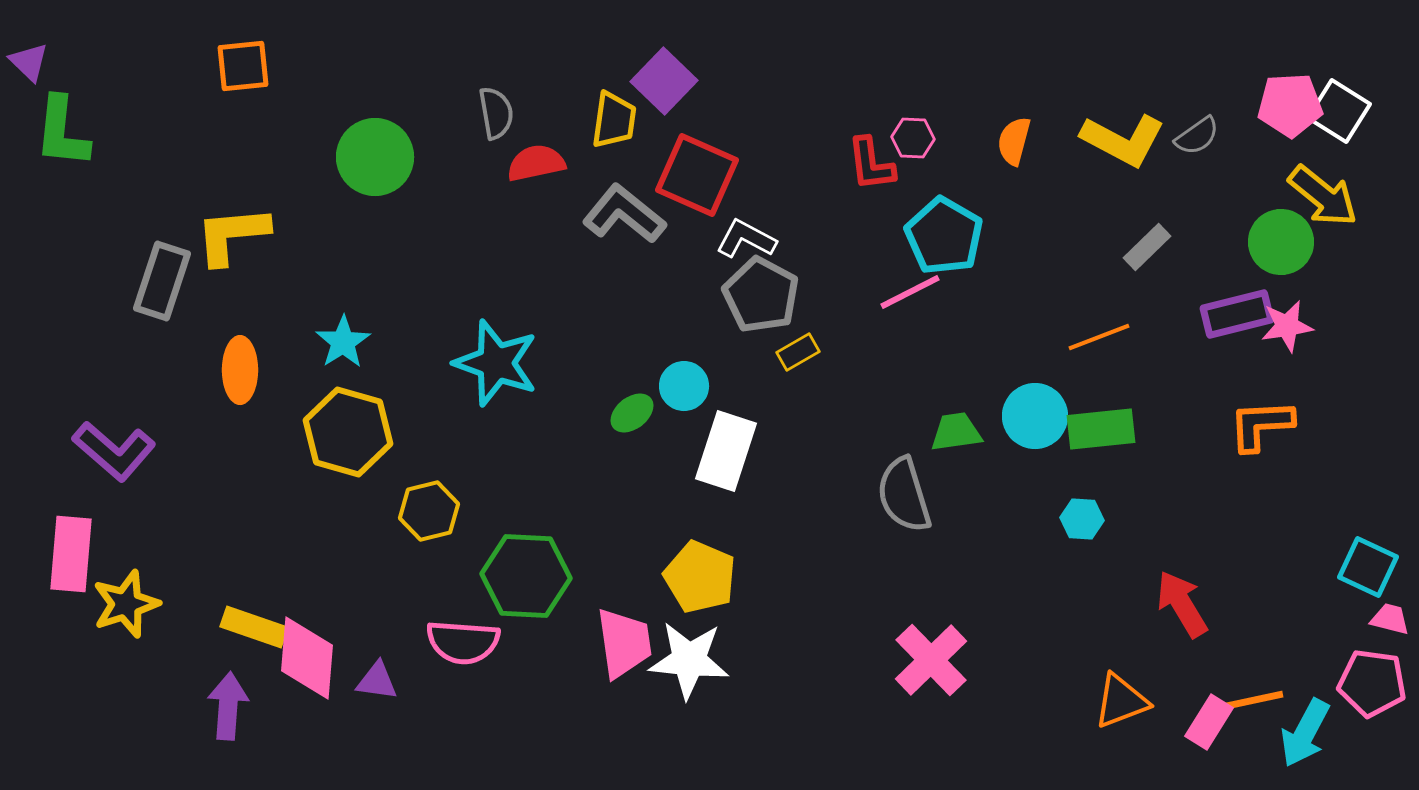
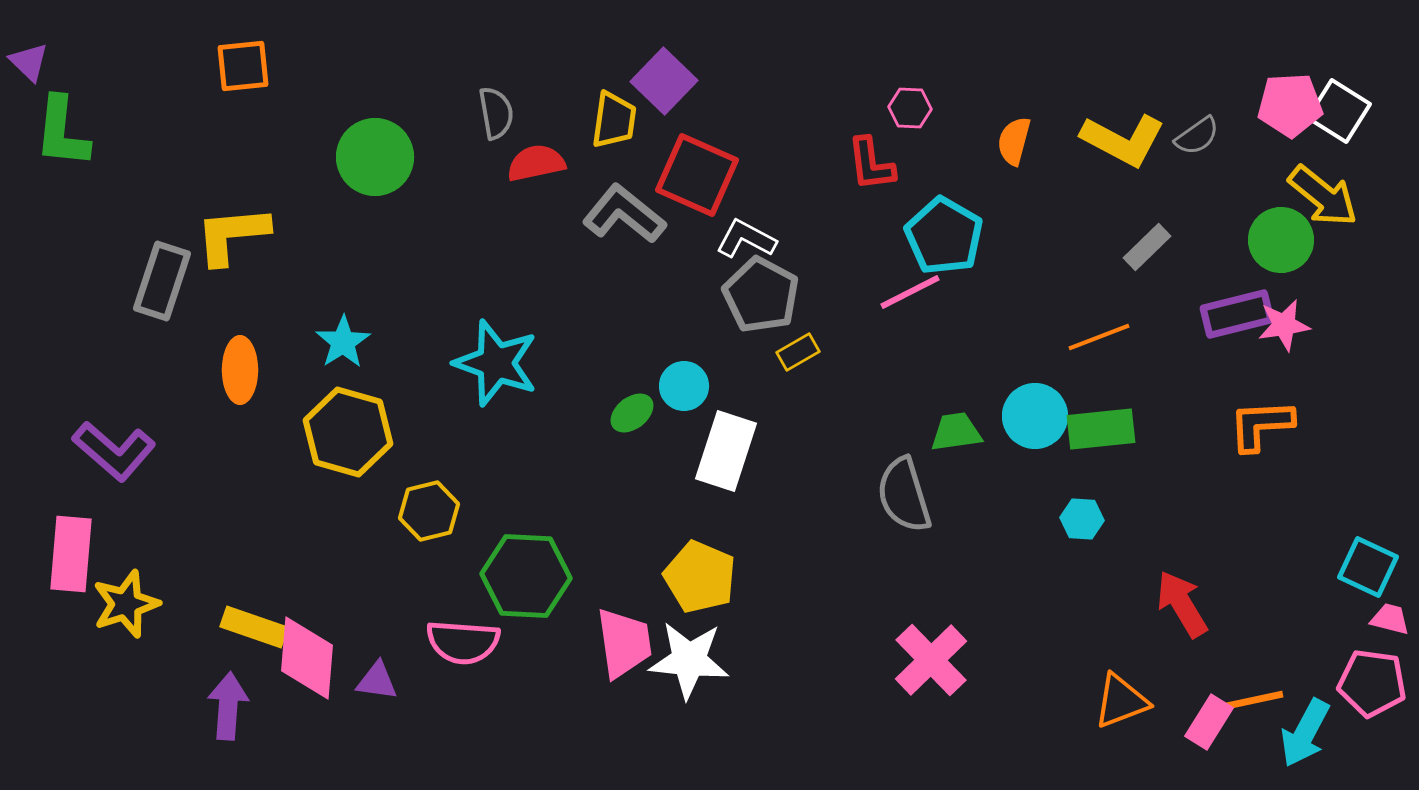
pink hexagon at (913, 138): moved 3 px left, 30 px up
green circle at (1281, 242): moved 2 px up
pink star at (1287, 326): moved 3 px left, 1 px up
